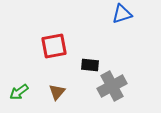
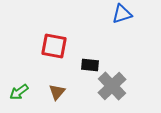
red square: rotated 20 degrees clockwise
gray cross: rotated 16 degrees counterclockwise
